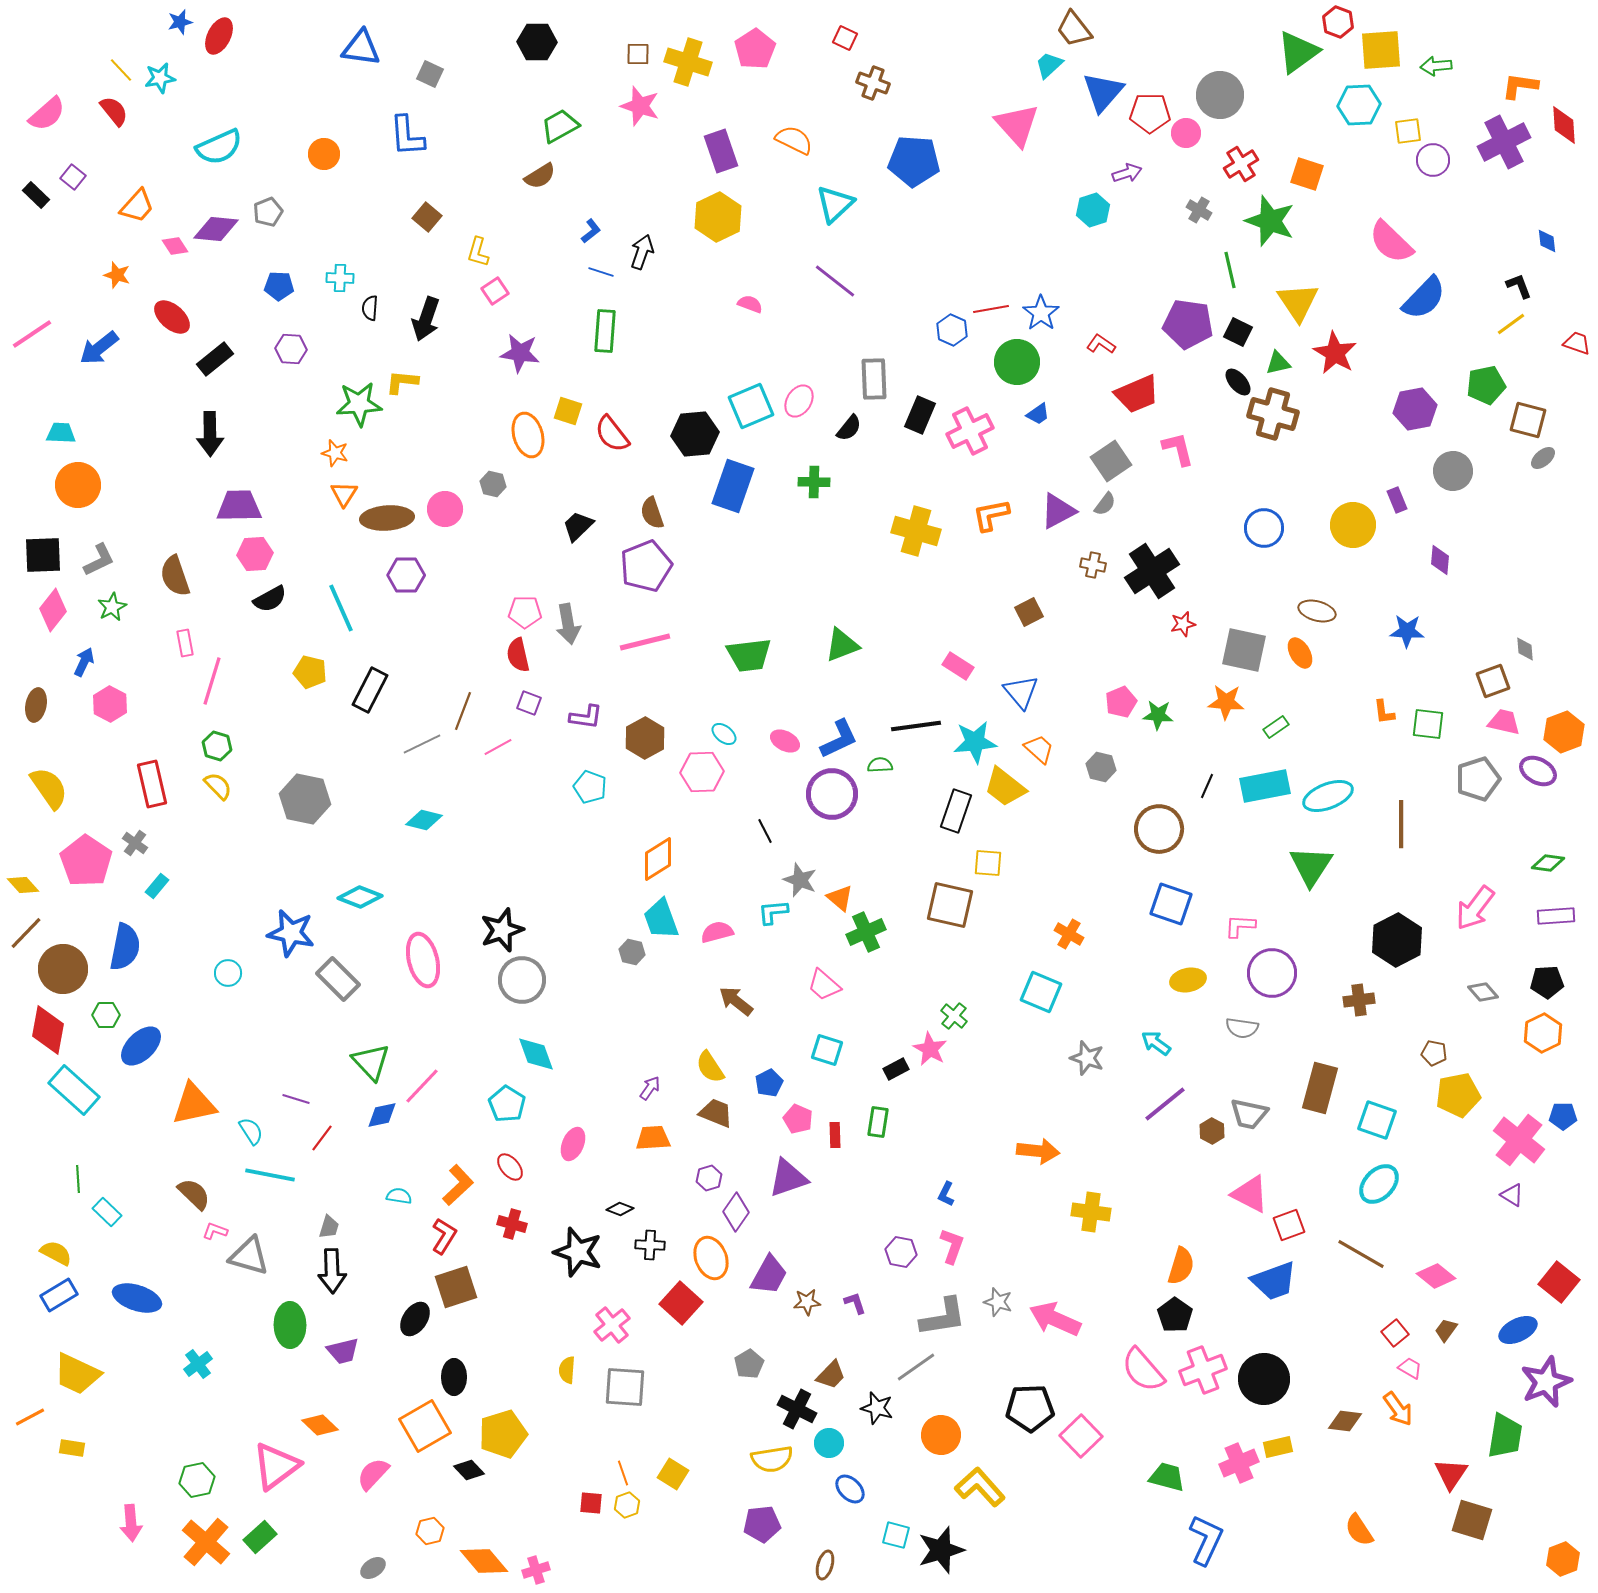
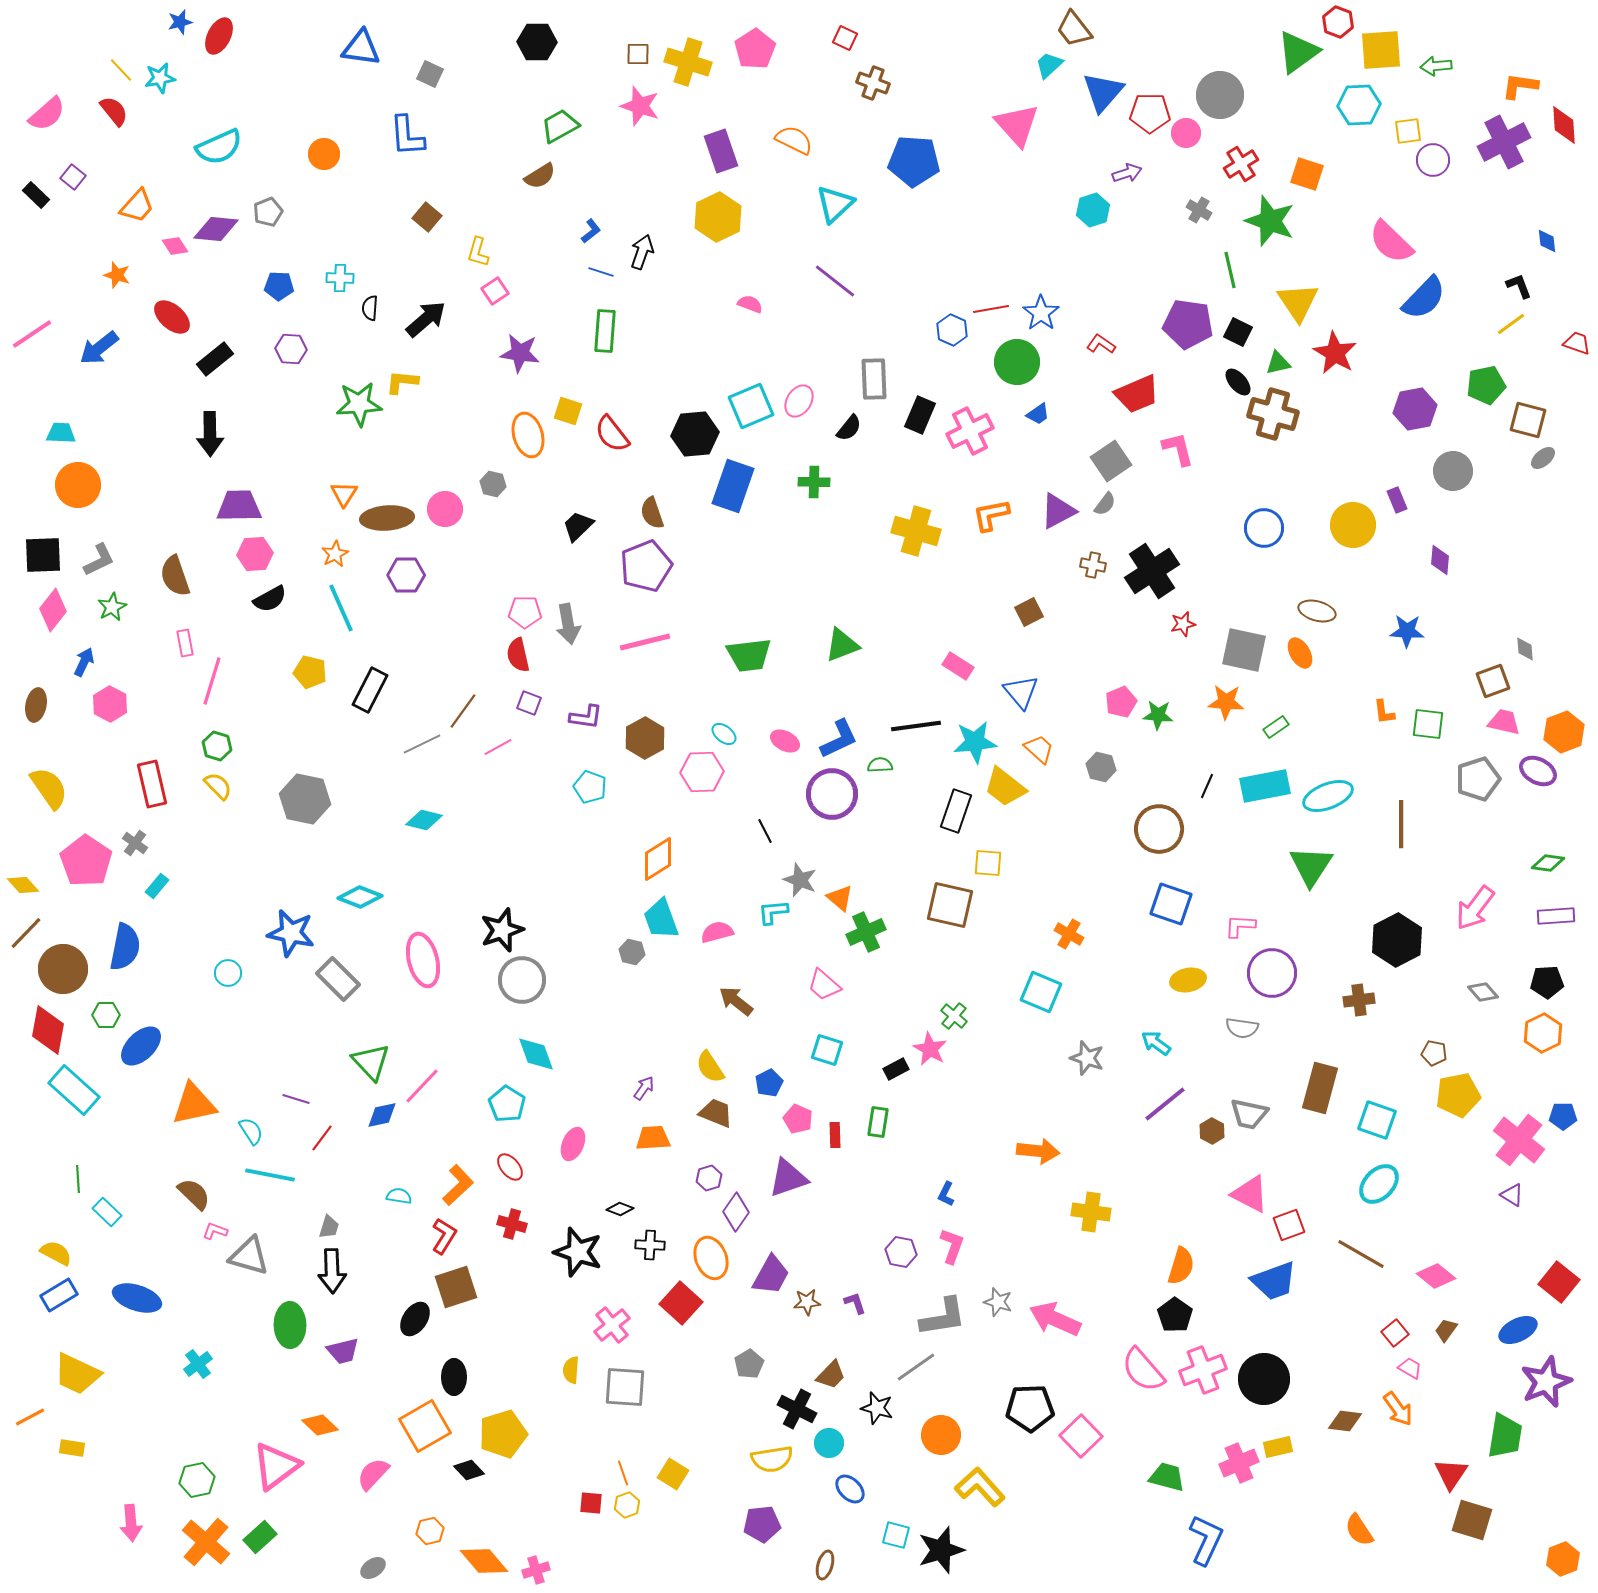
black arrow at (426, 319): rotated 150 degrees counterclockwise
orange star at (335, 453): moved 101 px down; rotated 28 degrees clockwise
brown line at (463, 711): rotated 15 degrees clockwise
purple arrow at (650, 1088): moved 6 px left
purple trapezoid at (769, 1275): moved 2 px right
yellow semicircle at (567, 1370): moved 4 px right
